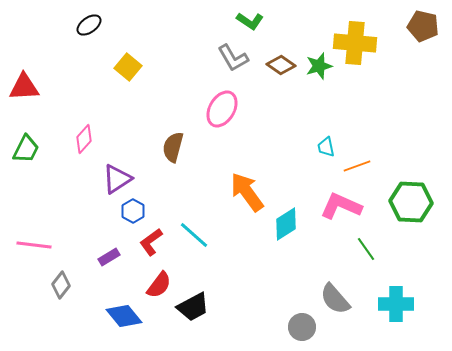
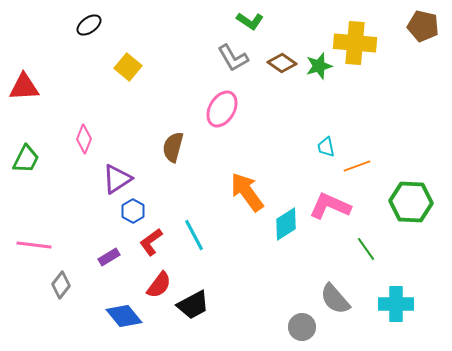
brown diamond: moved 1 px right, 2 px up
pink diamond: rotated 20 degrees counterclockwise
green trapezoid: moved 10 px down
pink L-shape: moved 11 px left
cyan line: rotated 20 degrees clockwise
black trapezoid: moved 2 px up
